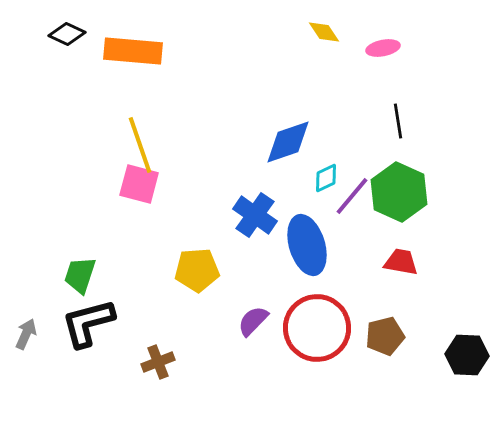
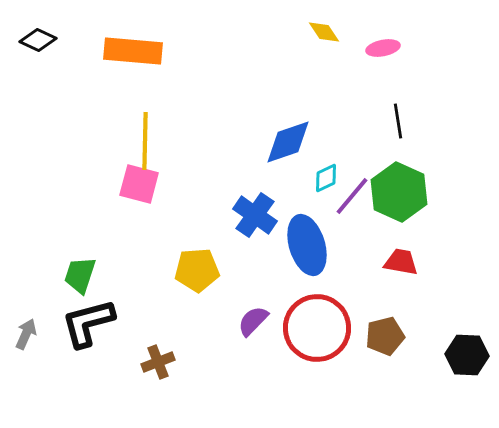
black diamond: moved 29 px left, 6 px down
yellow line: moved 5 px right, 4 px up; rotated 20 degrees clockwise
